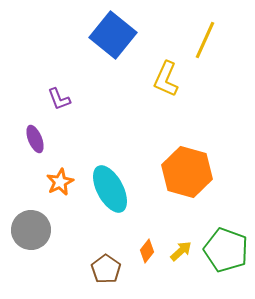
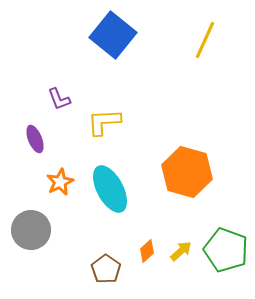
yellow L-shape: moved 62 px left, 43 px down; rotated 63 degrees clockwise
orange diamond: rotated 10 degrees clockwise
